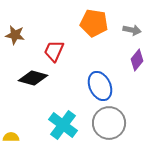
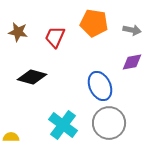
brown star: moved 3 px right, 3 px up
red trapezoid: moved 1 px right, 14 px up
purple diamond: moved 5 px left, 2 px down; rotated 40 degrees clockwise
black diamond: moved 1 px left, 1 px up
